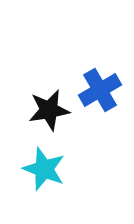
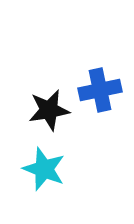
blue cross: rotated 18 degrees clockwise
